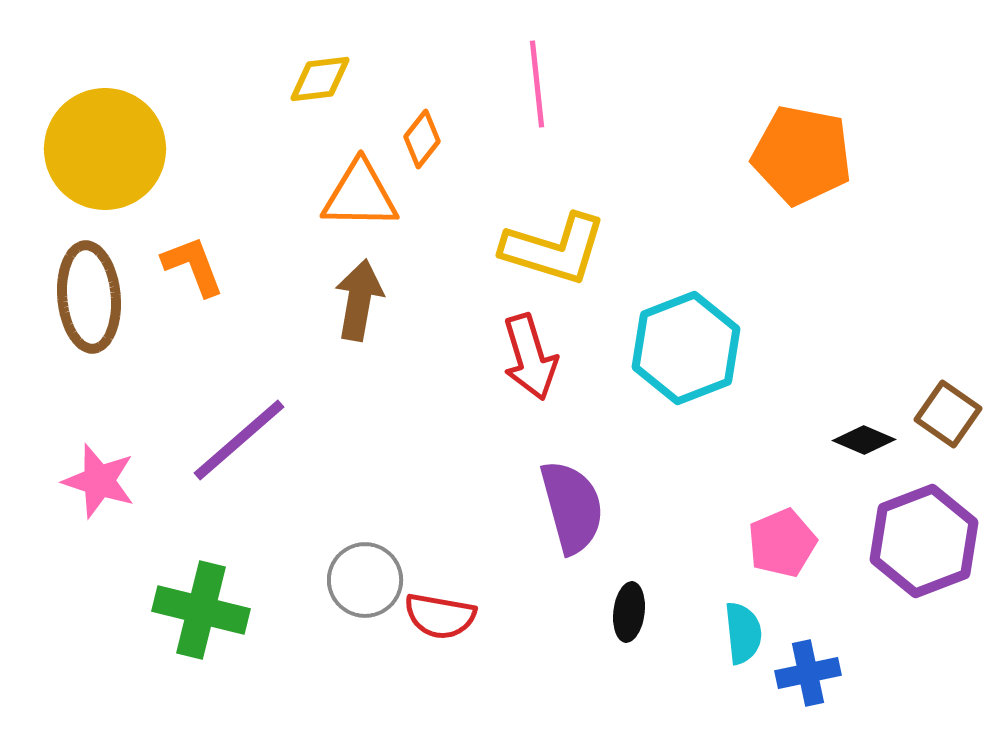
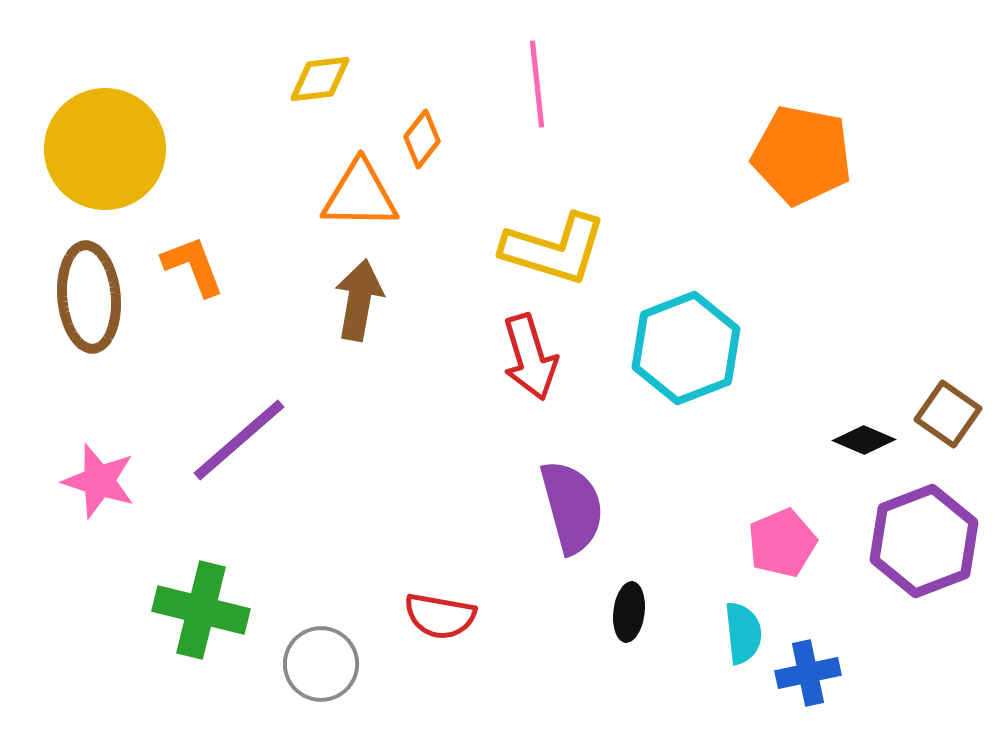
gray circle: moved 44 px left, 84 px down
